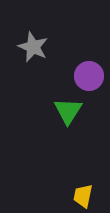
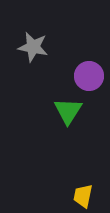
gray star: rotated 12 degrees counterclockwise
